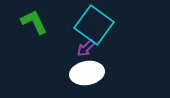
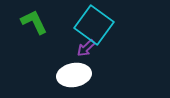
white ellipse: moved 13 px left, 2 px down
